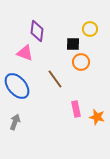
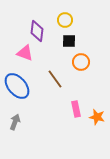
yellow circle: moved 25 px left, 9 px up
black square: moved 4 px left, 3 px up
